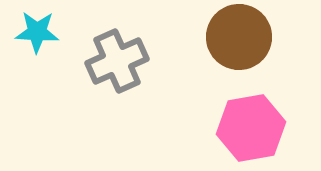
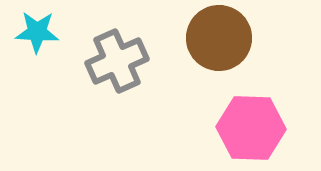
brown circle: moved 20 px left, 1 px down
pink hexagon: rotated 12 degrees clockwise
